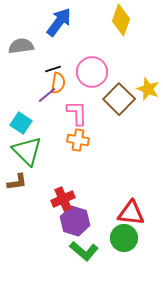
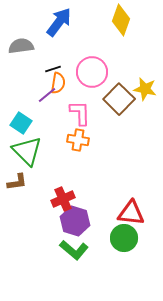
yellow star: moved 3 px left; rotated 10 degrees counterclockwise
pink L-shape: moved 3 px right
green L-shape: moved 10 px left, 1 px up
